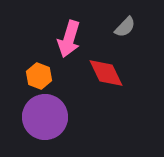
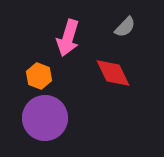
pink arrow: moved 1 px left, 1 px up
red diamond: moved 7 px right
purple circle: moved 1 px down
